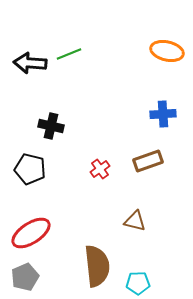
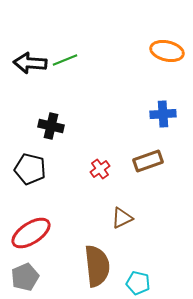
green line: moved 4 px left, 6 px down
brown triangle: moved 13 px left, 3 px up; rotated 40 degrees counterclockwise
cyan pentagon: rotated 15 degrees clockwise
